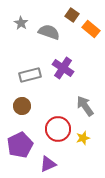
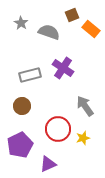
brown square: rotated 32 degrees clockwise
